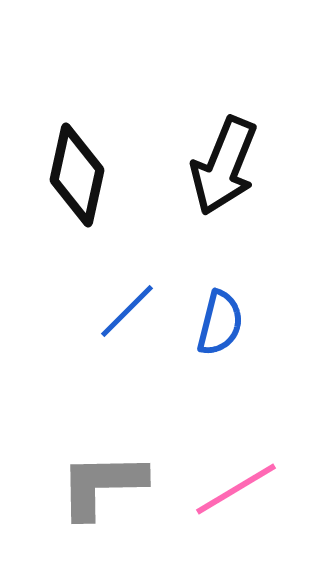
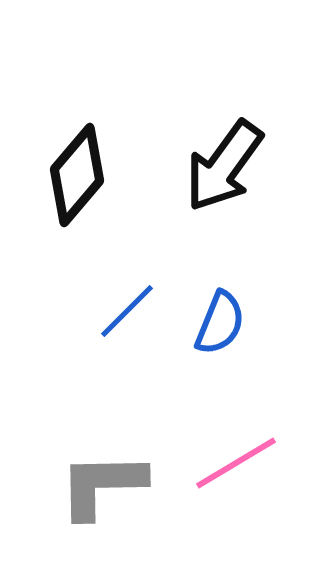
black arrow: rotated 14 degrees clockwise
black diamond: rotated 28 degrees clockwise
blue semicircle: rotated 8 degrees clockwise
pink line: moved 26 px up
